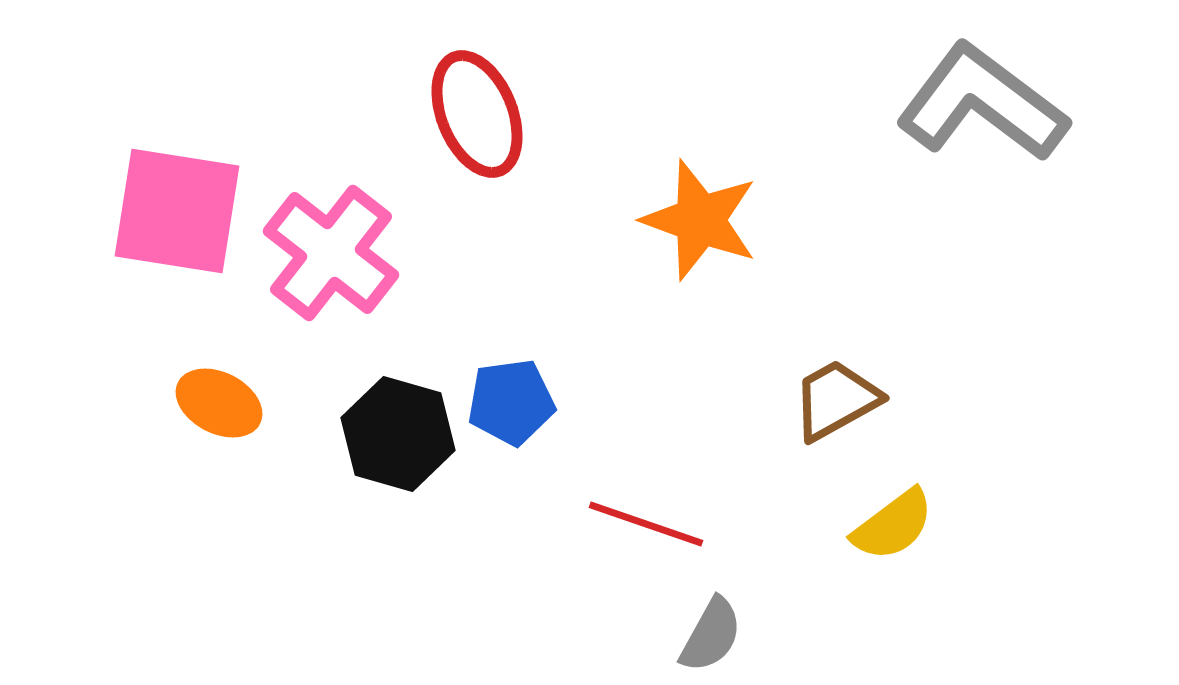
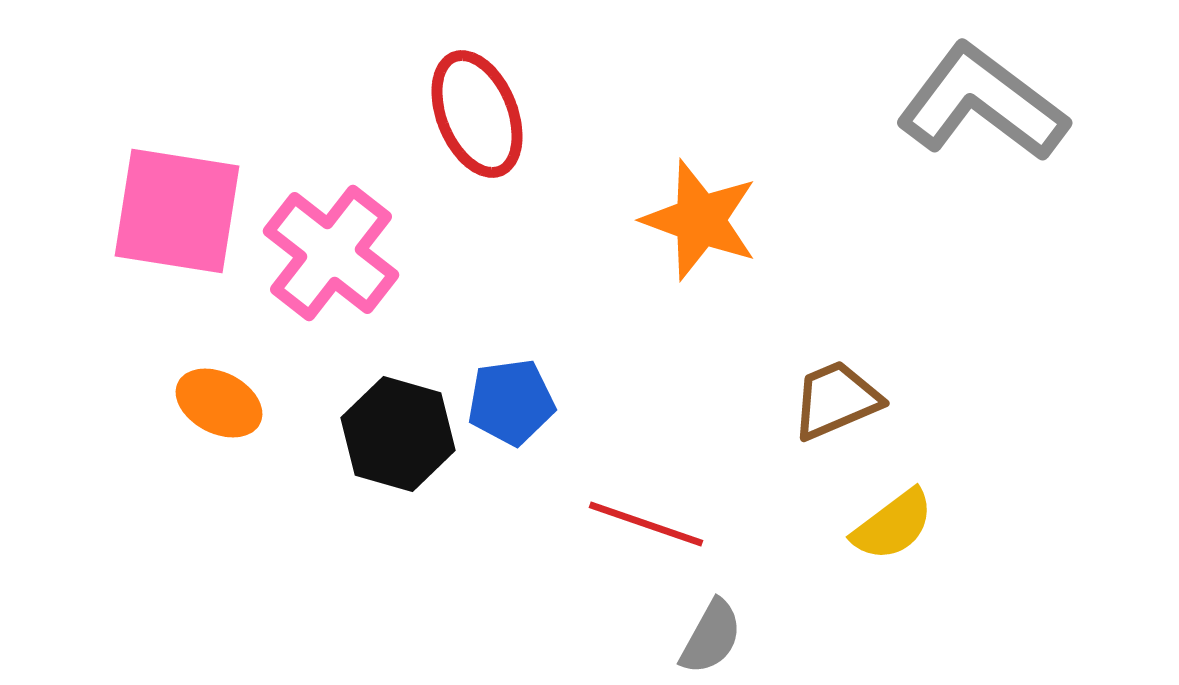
brown trapezoid: rotated 6 degrees clockwise
gray semicircle: moved 2 px down
